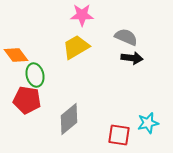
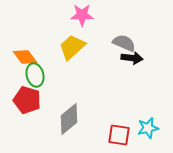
gray semicircle: moved 2 px left, 6 px down
yellow trapezoid: moved 4 px left; rotated 12 degrees counterclockwise
orange diamond: moved 9 px right, 2 px down
red pentagon: rotated 8 degrees clockwise
cyan star: moved 5 px down
